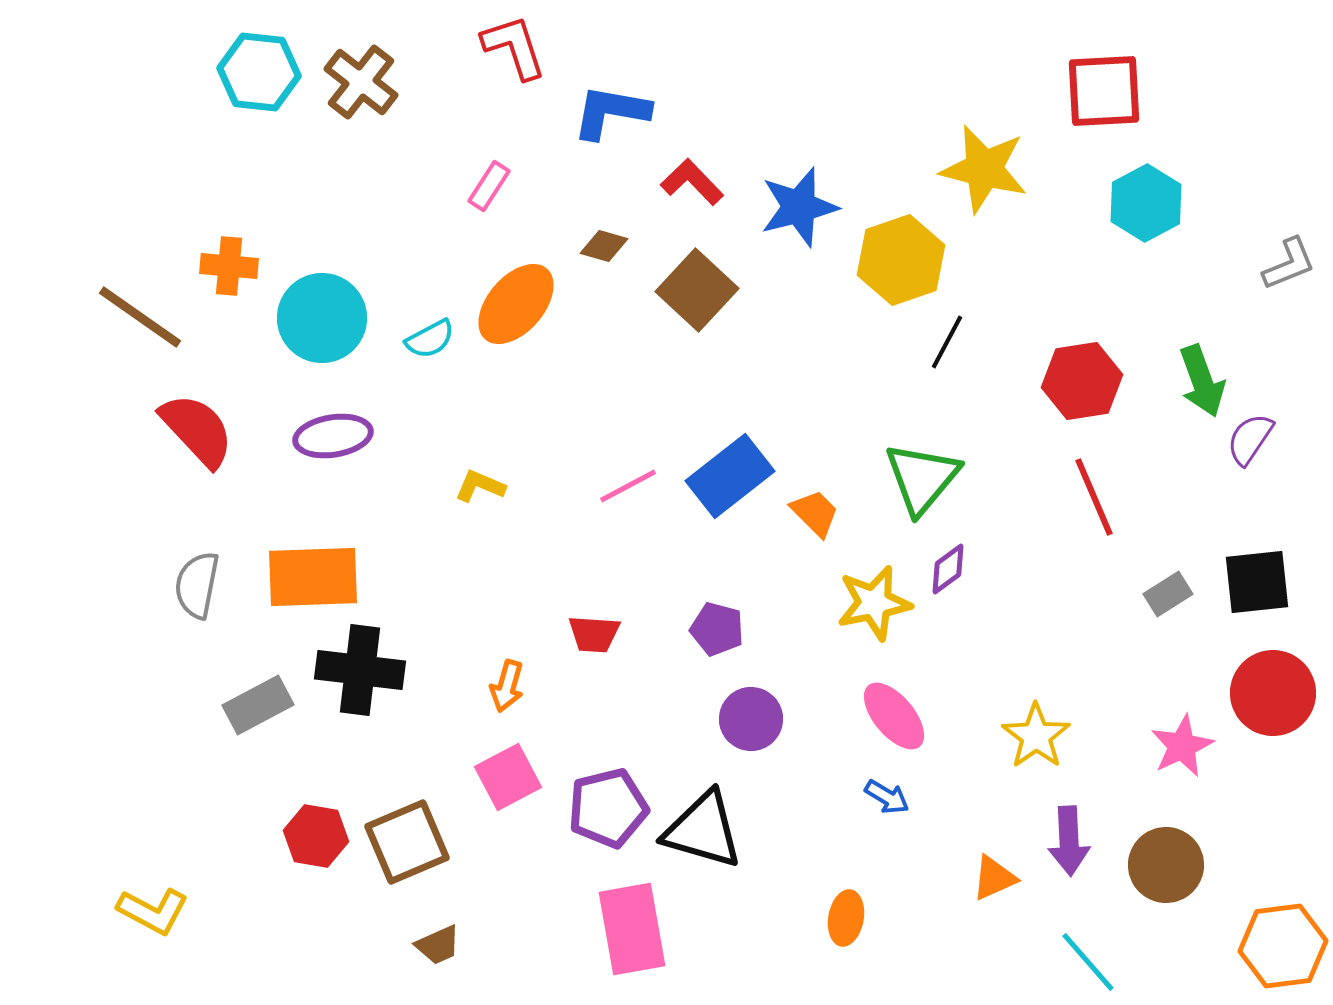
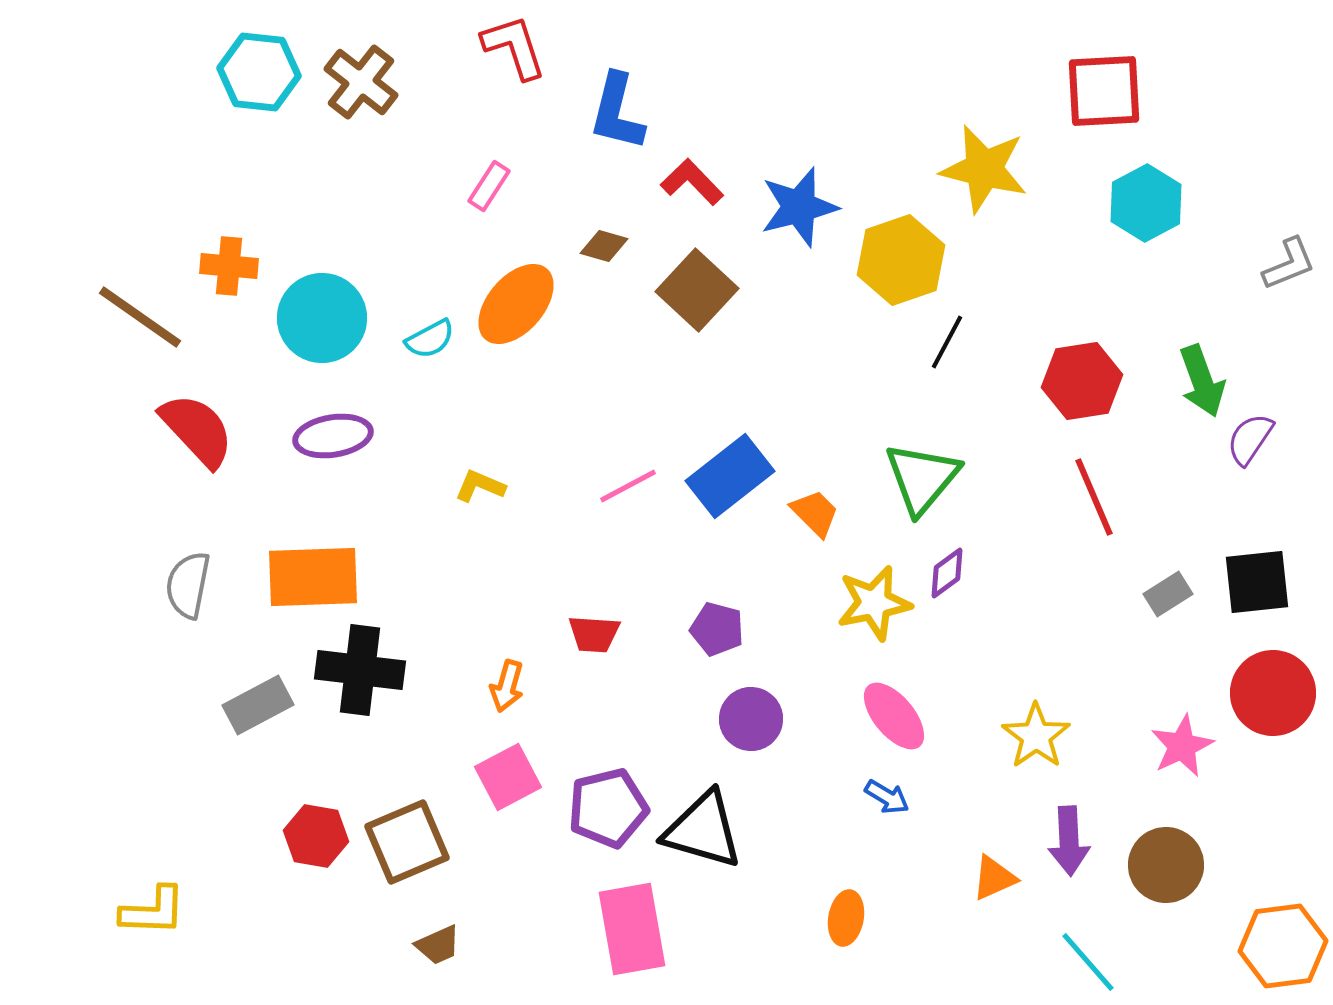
blue L-shape at (611, 112): moved 6 px right; rotated 86 degrees counterclockwise
purple diamond at (948, 569): moved 1 px left, 4 px down
gray semicircle at (197, 585): moved 9 px left
yellow L-shape at (153, 911): rotated 26 degrees counterclockwise
